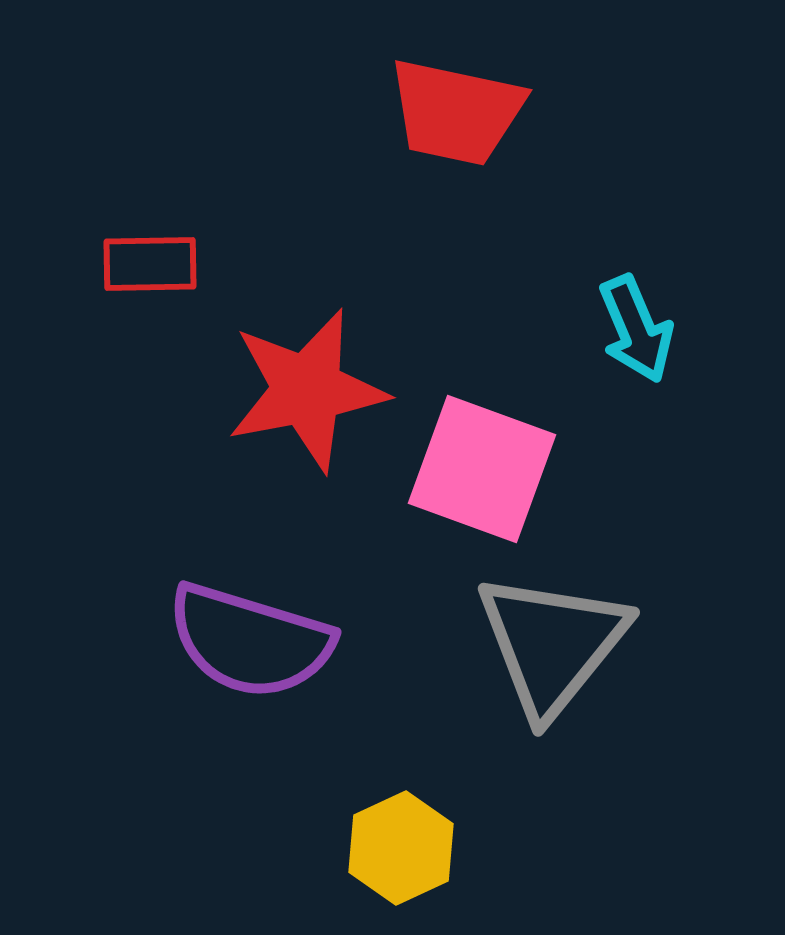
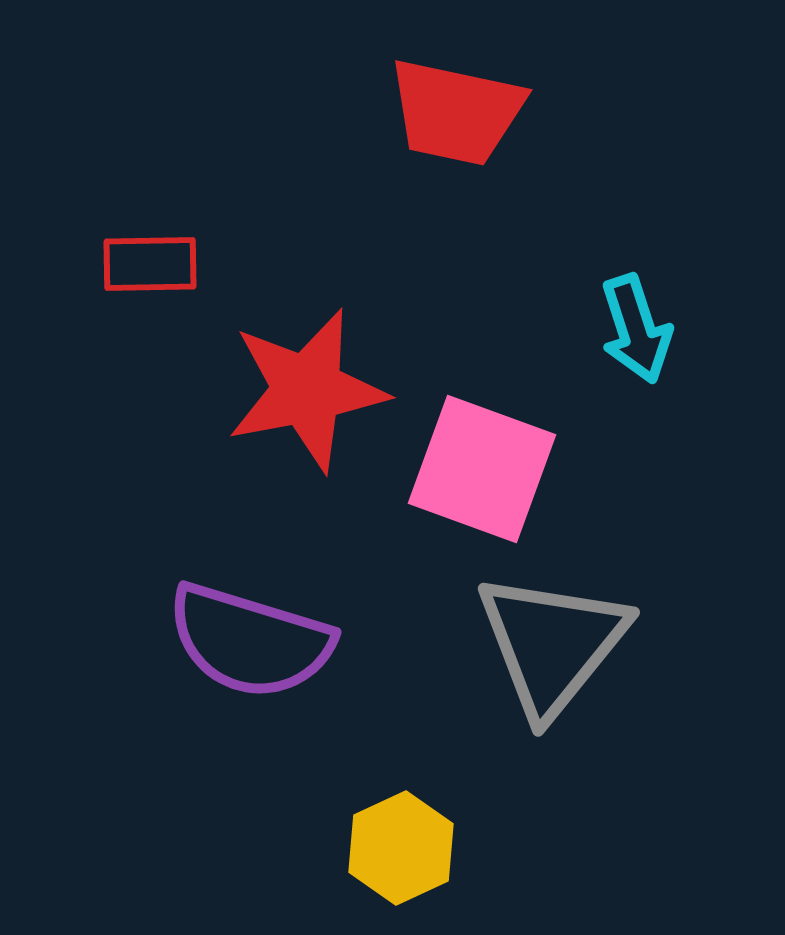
cyan arrow: rotated 5 degrees clockwise
